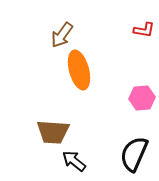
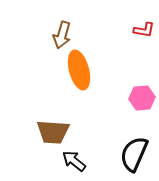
brown arrow: rotated 20 degrees counterclockwise
